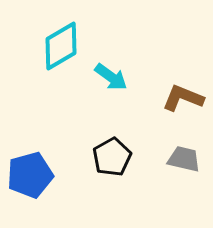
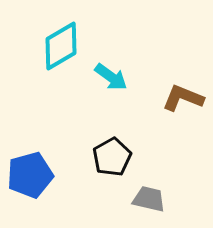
gray trapezoid: moved 35 px left, 40 px down
